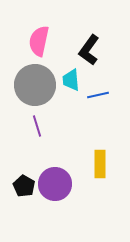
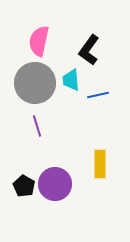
gray circle: moved 2 px up
